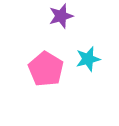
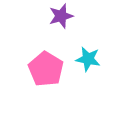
cyan star: rotated 25 degrees clockwise
